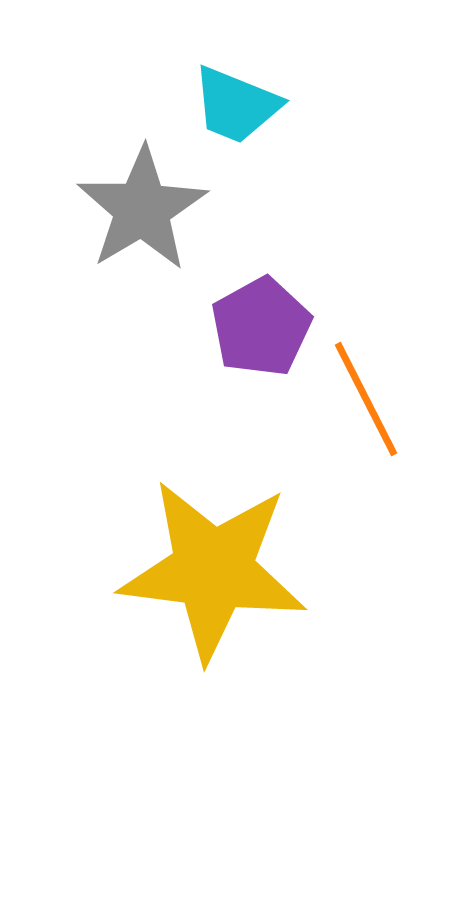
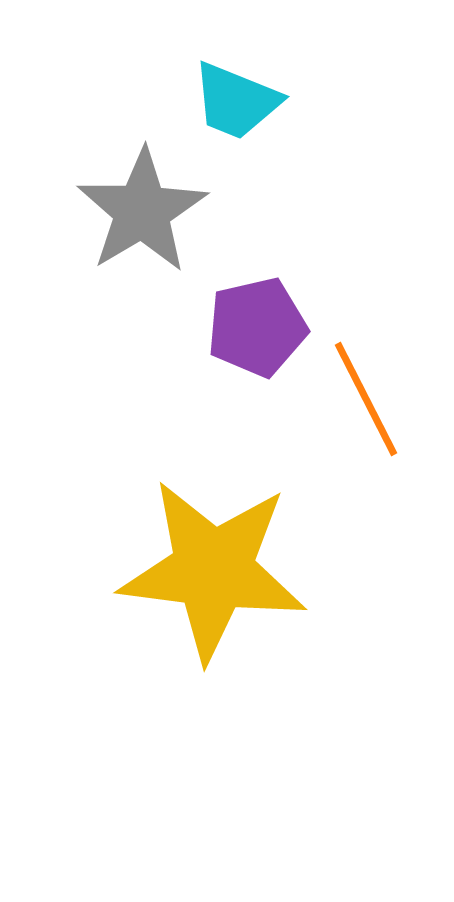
cyan trapezoid: moved 4 px up
gray star: moved 2 px down
purple pentagon: moved 4 px left; rotated 16 degrees clockwise
